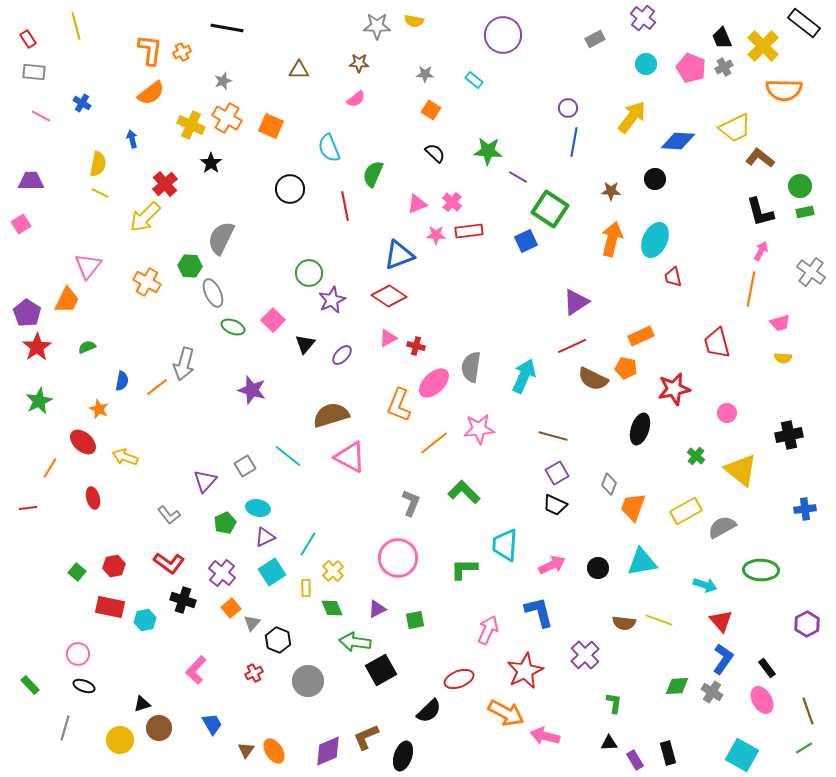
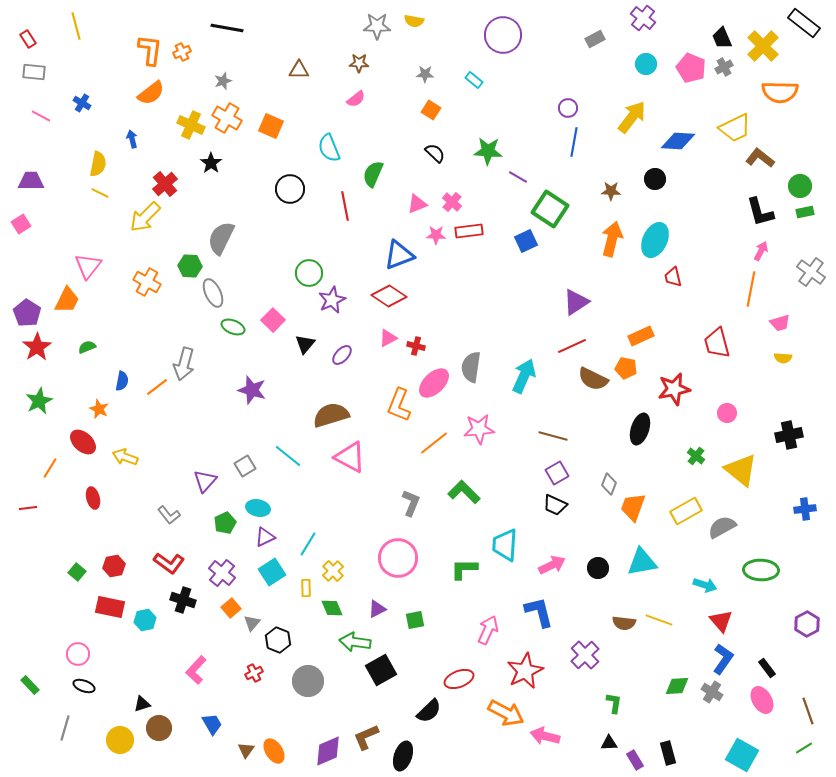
orange semicircle at (784, 90): moved 4 px left, 2 px down
